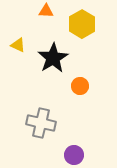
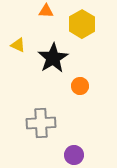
gray cross: rotated 16 degrees counterclockwise
